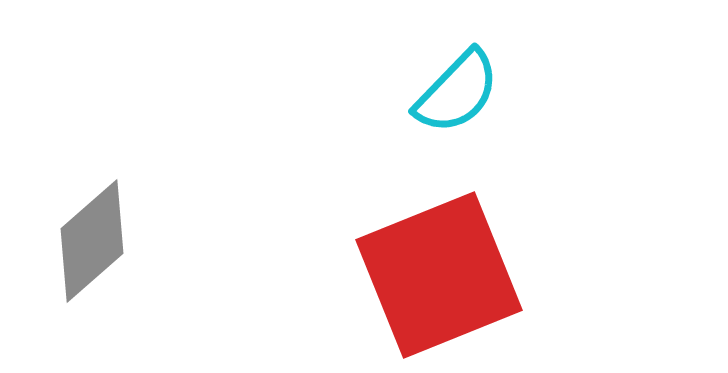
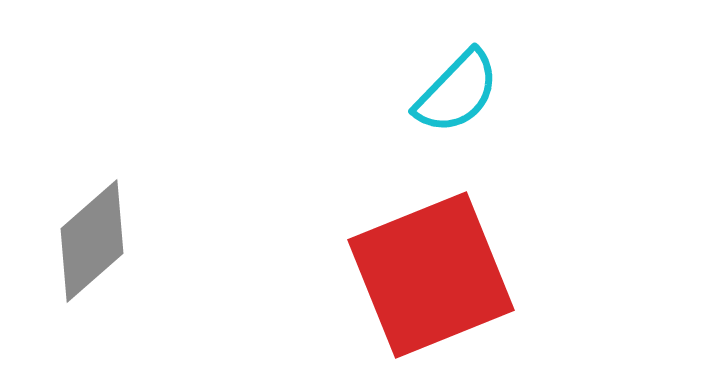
red square: moved 8 px left
